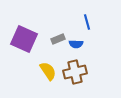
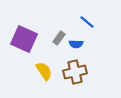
blue line: rotated 35 degrees counterclockwise
gray rectangle: moved 1 px right, 1 px up; rotated 32 degrees counterclockwise
yellow semicircle: moved 4 px left
